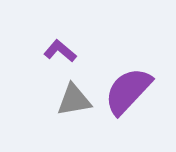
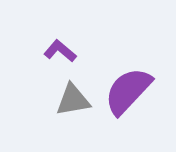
gray triangle: moved 1 px left
